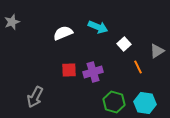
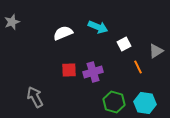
white square: rotated 16 degrees clockwise
gray triangle: moved 1 px left
gray arrow: rotated 125 degrees clockwise
